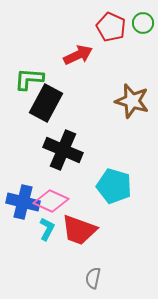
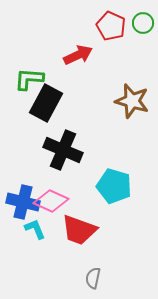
red pentagon: moved 1 px up
cyan L-shape: moved 12 px left; rotated 50 degrees counterclockwise
